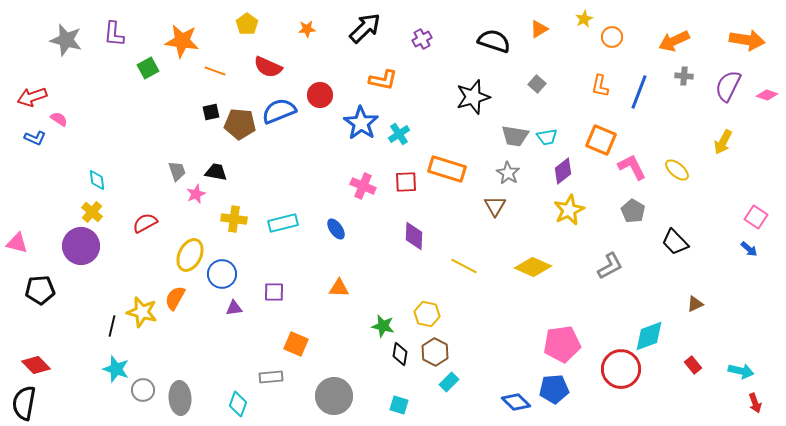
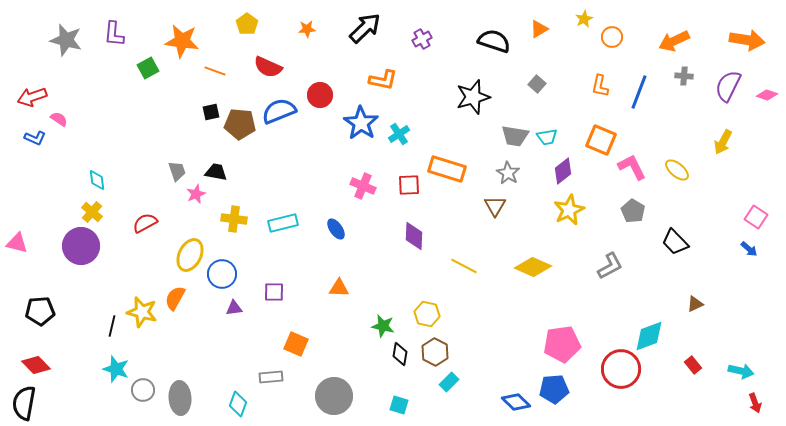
red square at (406, 182): moved 3 px right, 3 px down
black pentagon at (40, 290): moved 21 px down
